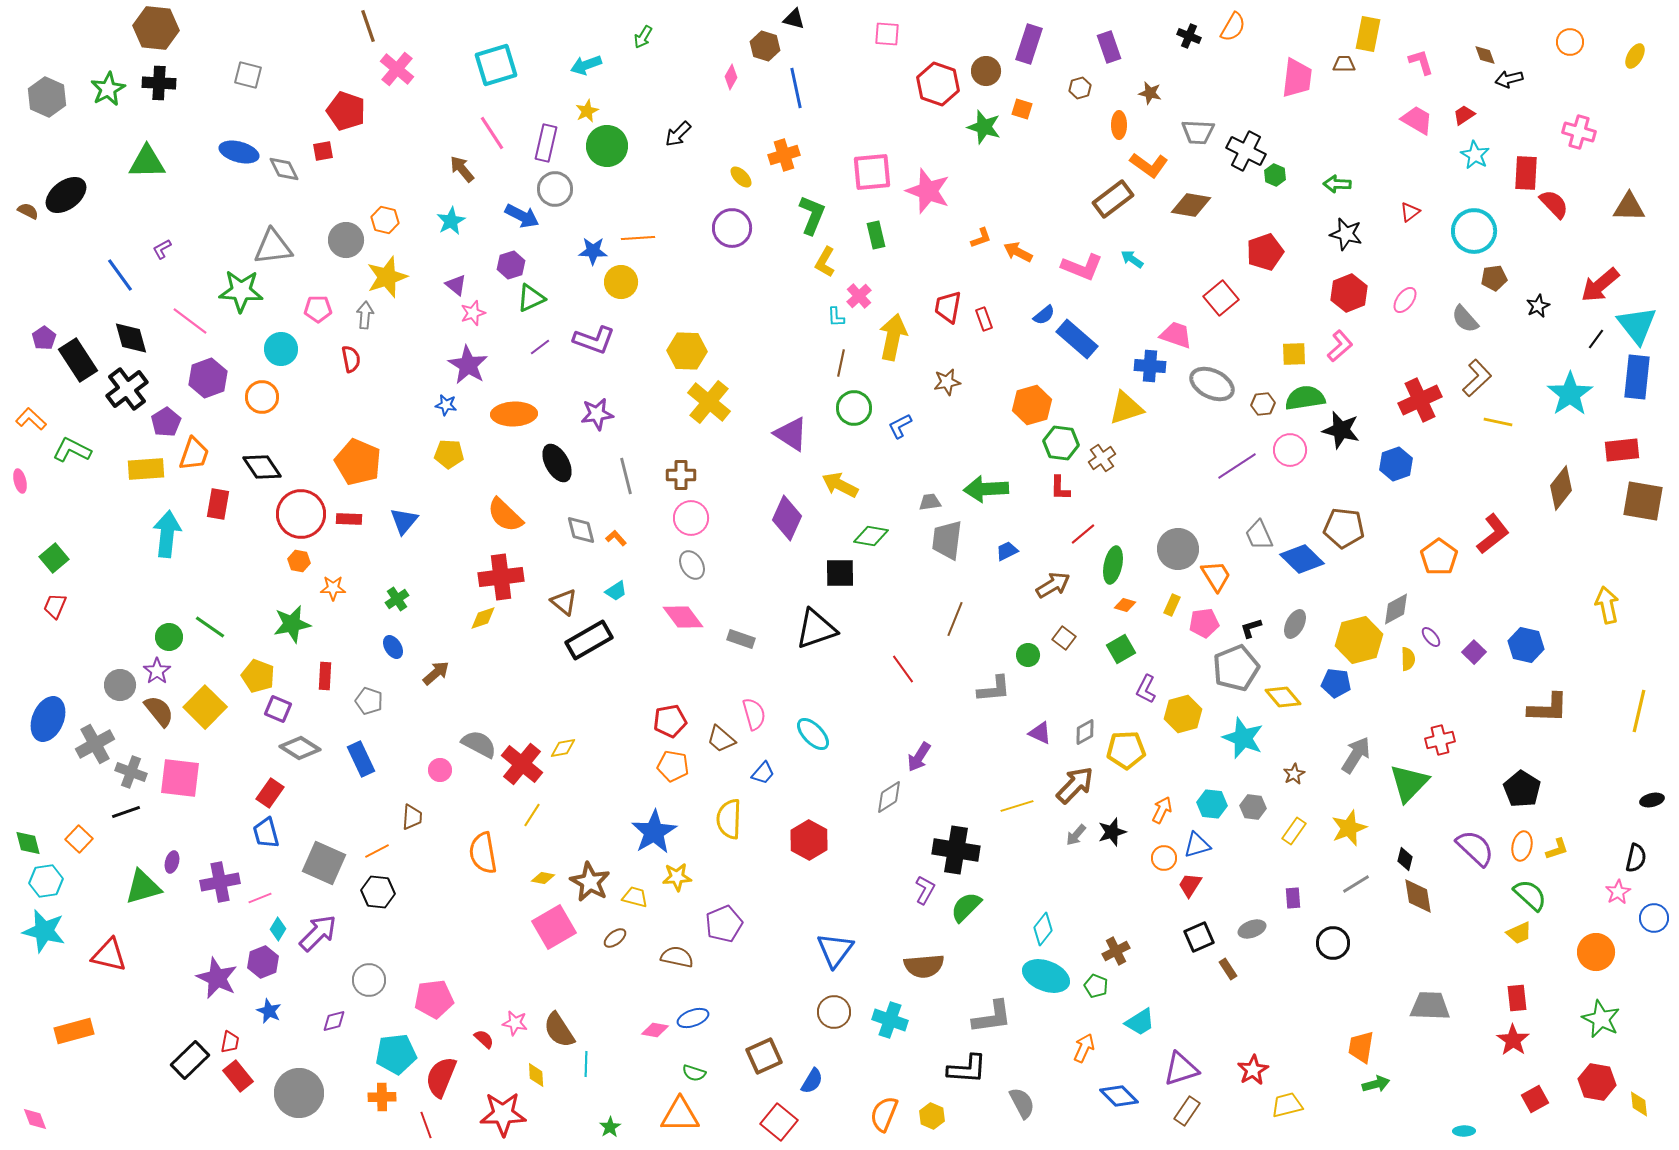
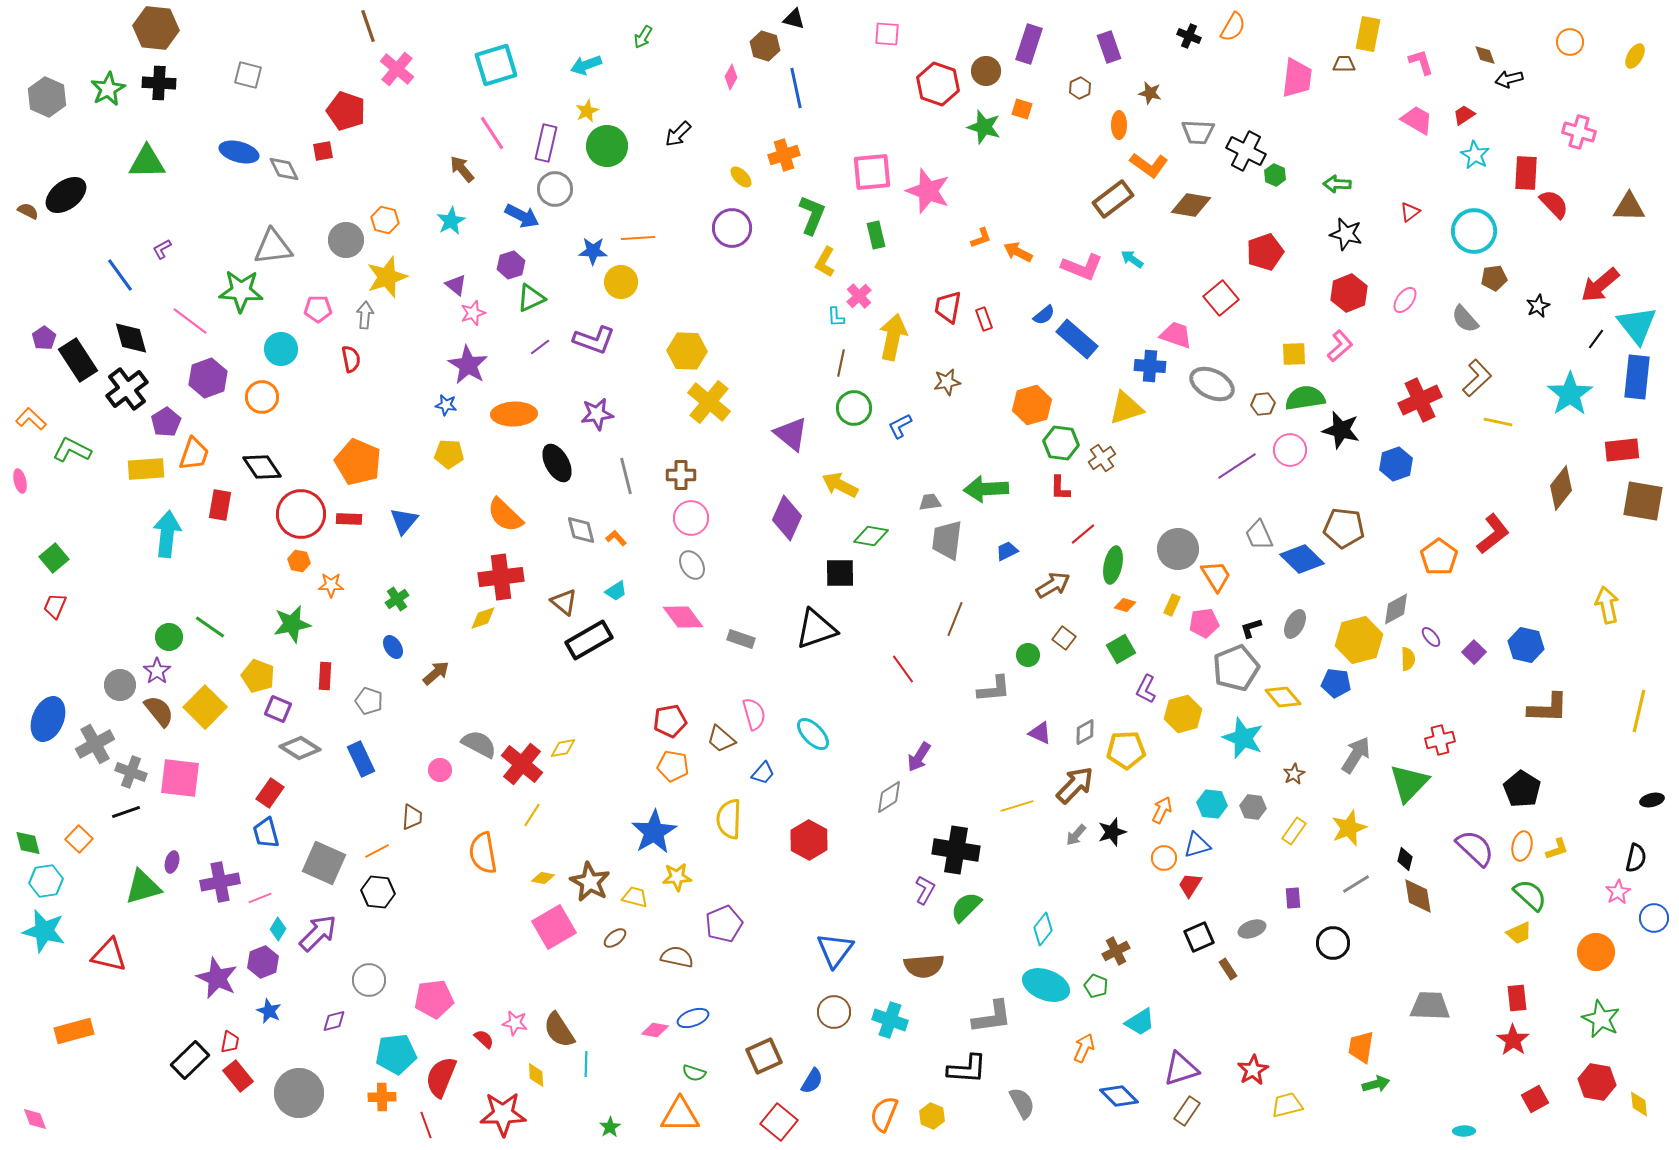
brown hexagon at (1080, 88): rotated 10 degrees counterclockwise
purple triangle at (791, 434): rotated 6 degrees clockwise
red rectangle at (218, 504): moved 2 px right, 1 px down
orange star at (333, 588): moved 2 px left, 3 px up
cyan ellipse at (1046, 976): moved 9 px down
